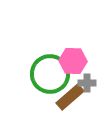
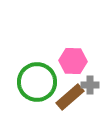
green circle: moved 13 px left, 8 px down
gray cross: moved 3 px right, 2 px down
